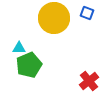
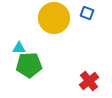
green pentagon: rotated 20 degrees clockwise
